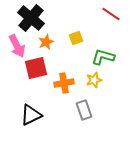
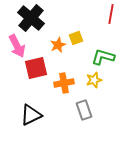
red line: rotated 66 degrees clockwise
orange star: moved 12 px right, 3 px down
